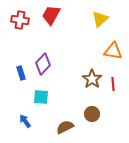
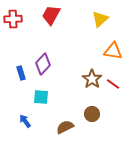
red cross: moved 7 px left, 1 px up; rotated 12 degrees counterclockwise
red line: rotated 48 degrees counterclockwise
